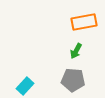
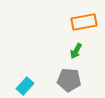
gray pentagon: moved 4 px left
